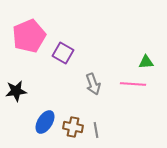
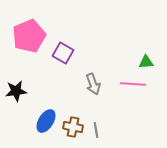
blue ellipse: moved 1 px right, 1 px up
